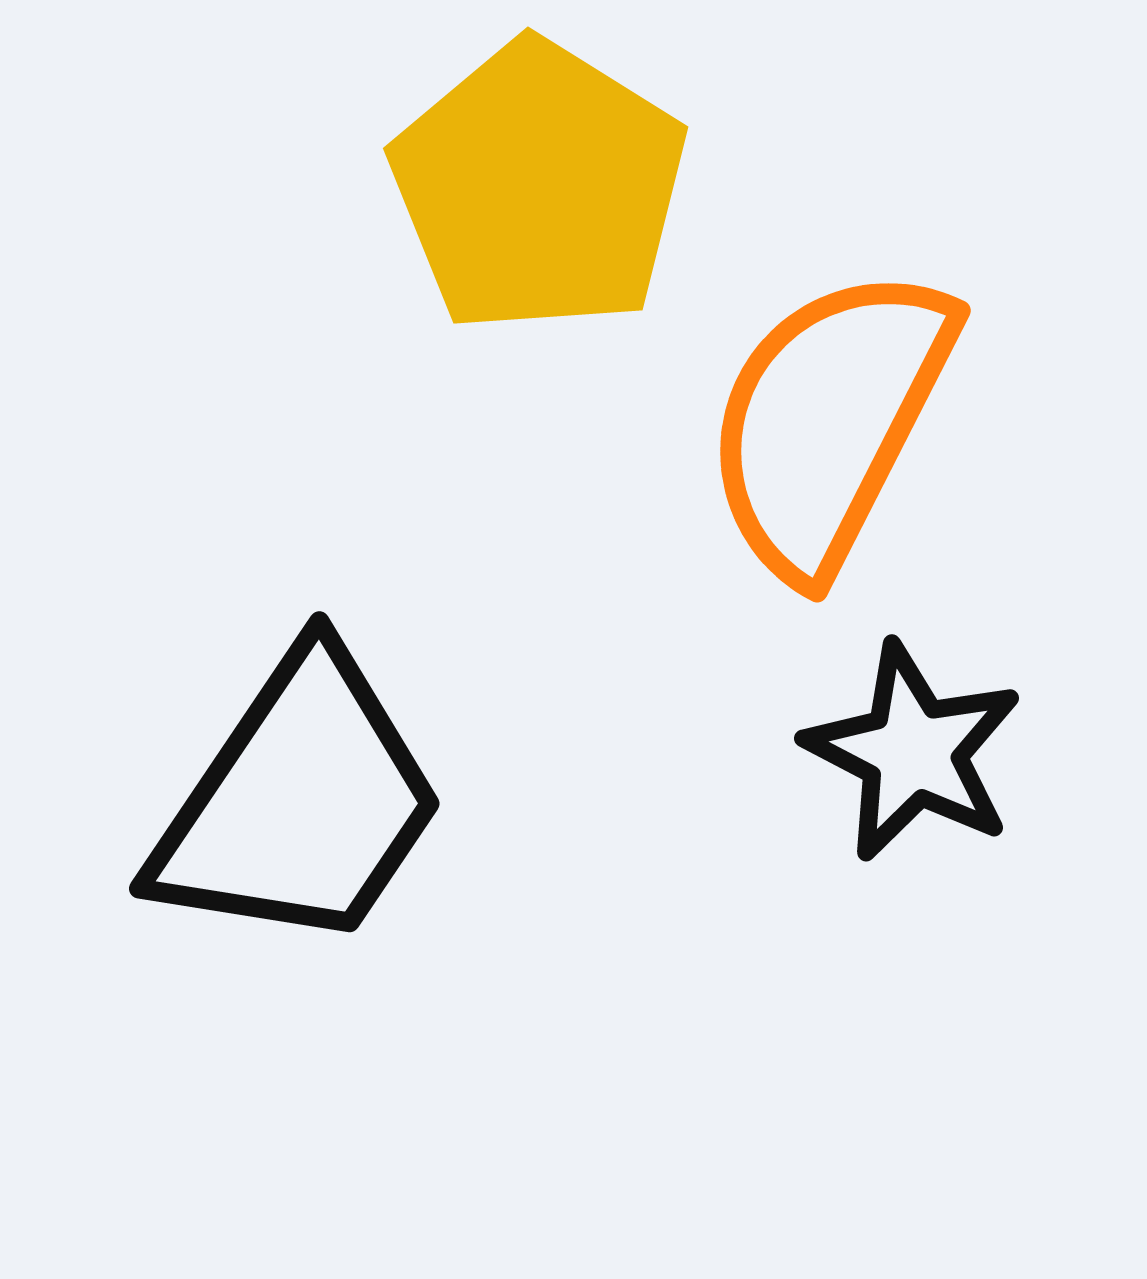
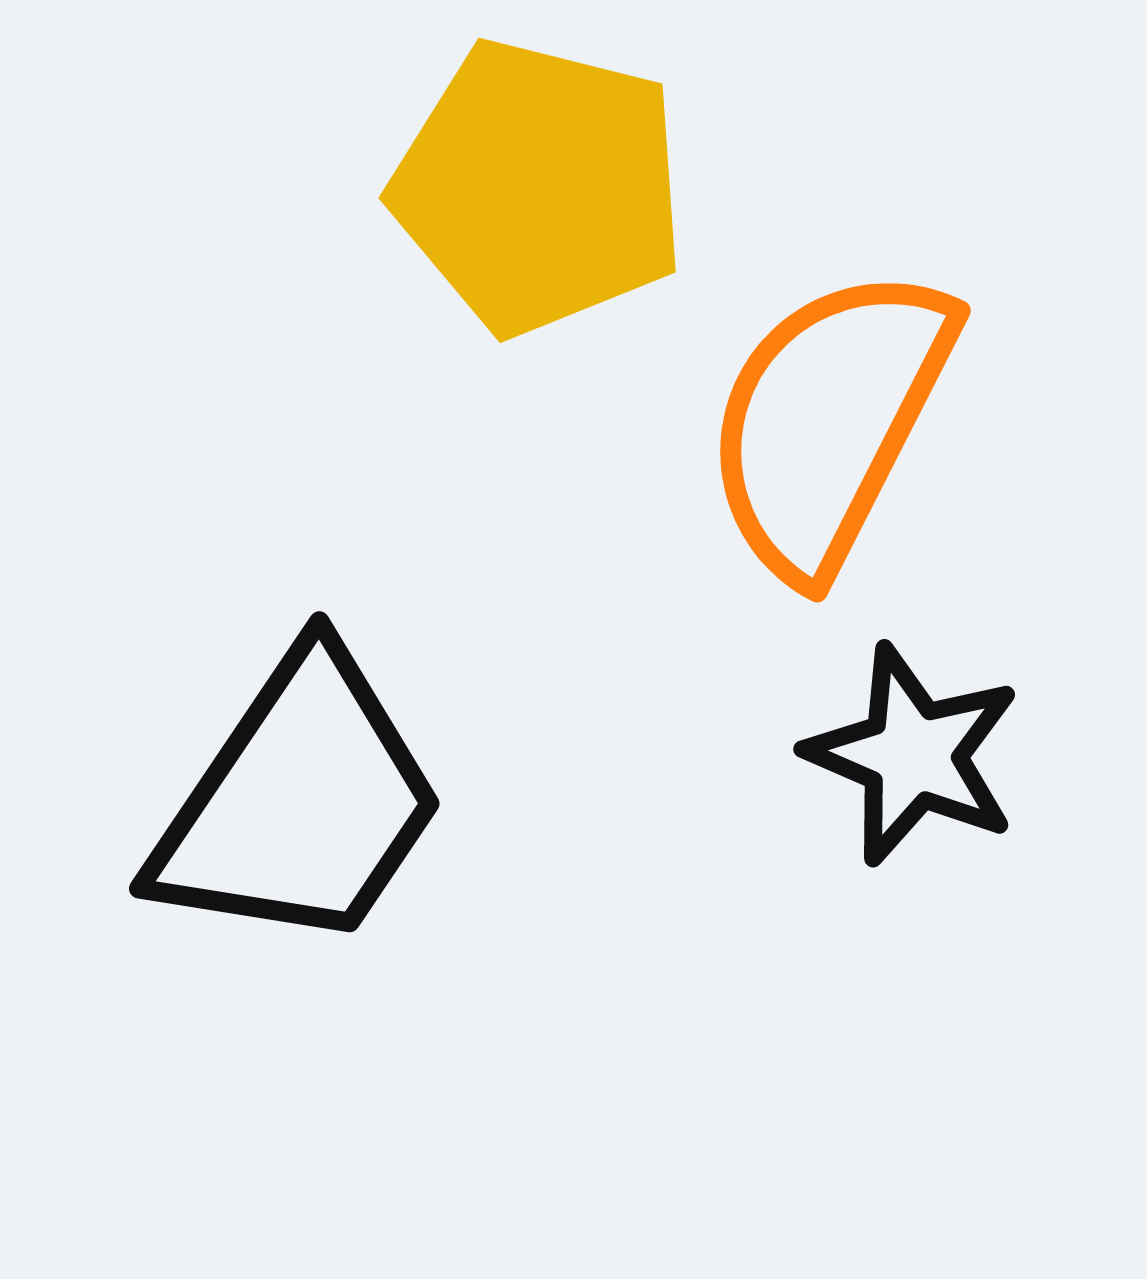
yellow pentagon: rotated 18 degrees counterclockwise
black star: moved 3 px down; rotated 4 degrees counterclockwise
